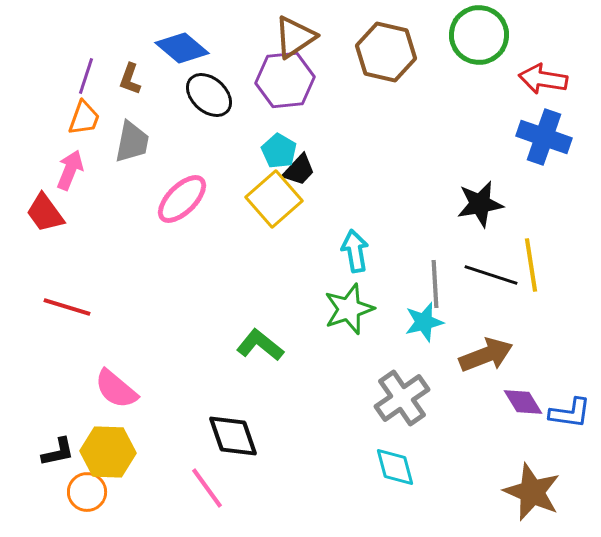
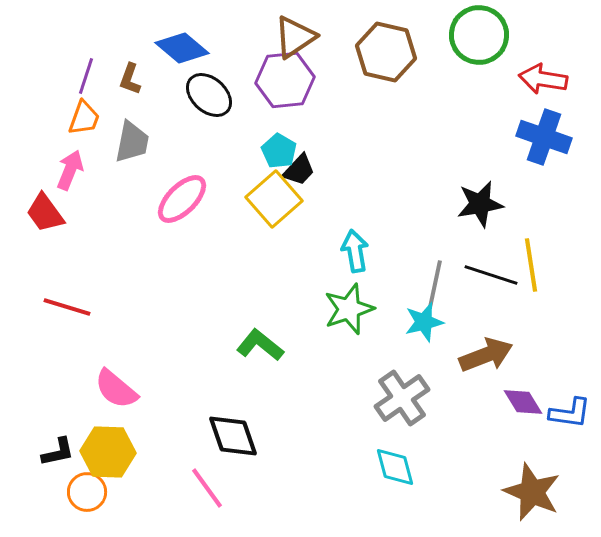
gray line: rotated 15 degrees clockwise
